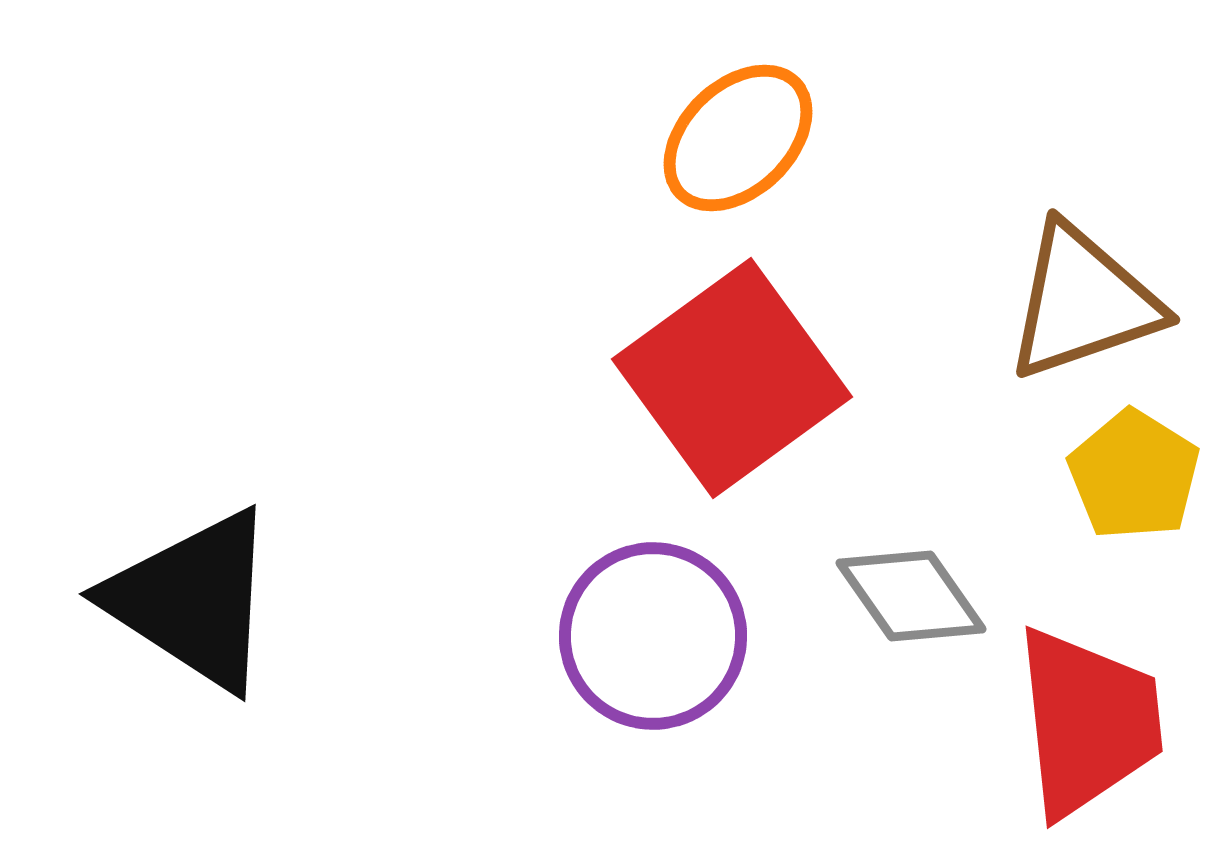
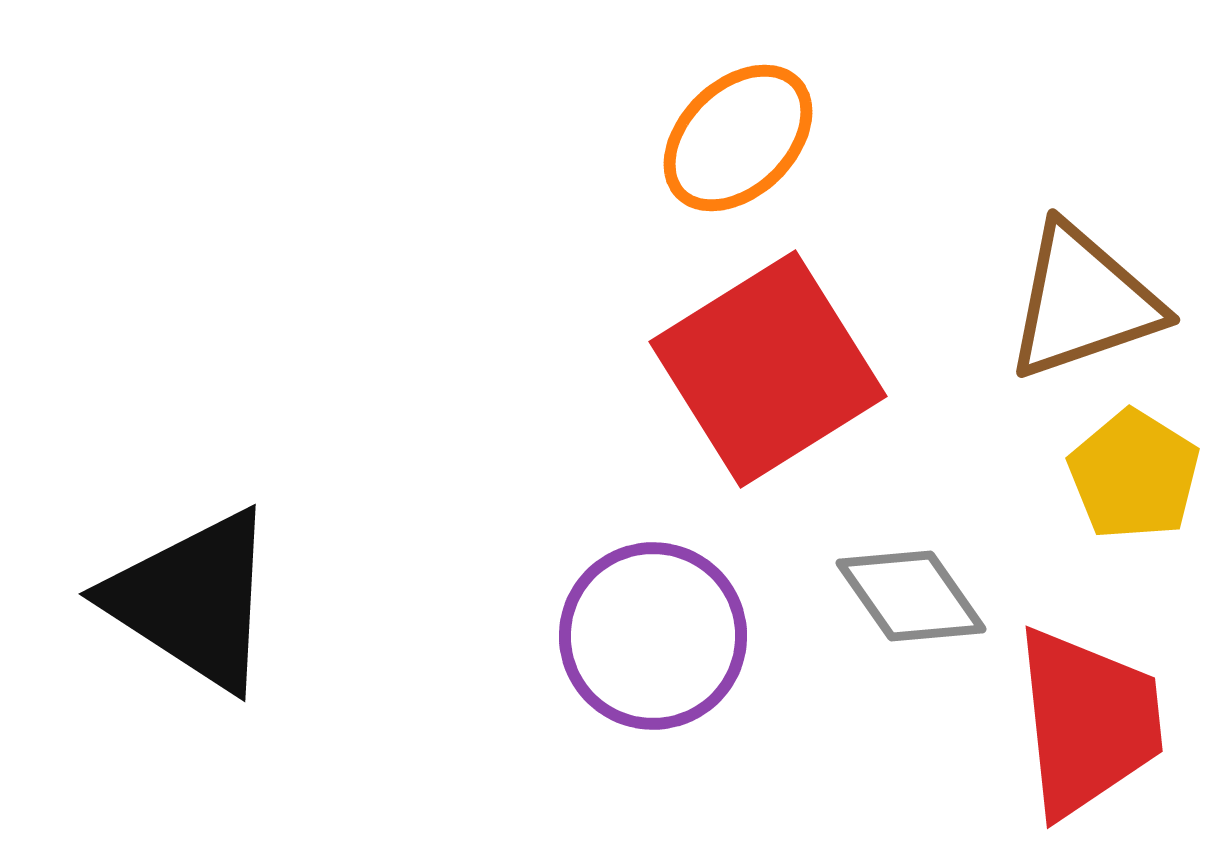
red square: moved 36 px right, 9 px up; rotated 4 degrees clockwise
